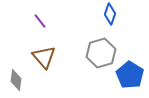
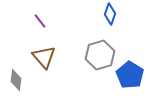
gray hexagon: moved 1 px left, 2 px down
